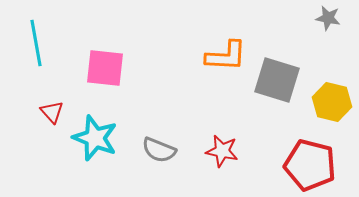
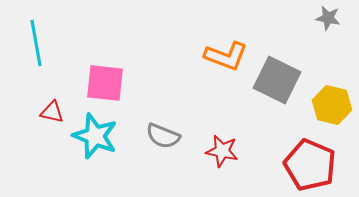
orange L-shape: rotated 18 degrees clockwise
pink square: moved 15 px down
gray square: rotated 9 degrees clockwise
yellow hexagon: moved 3 px down
red triangle: rotated 35 degrees counterclockwise
cyan star: moved 2 px up
gray semicircle: moved 4 px right, 14 px up
red pentagon: rotated 9 degrees clockwise
